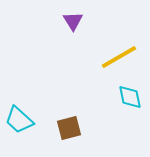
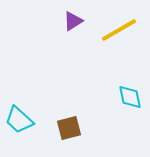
purple triangle: rotated 30 degrees clockwise
yellow line: moved 27 px up
